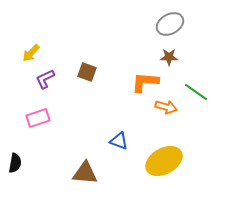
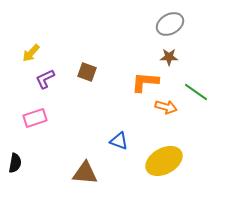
pink rectangle: moved 3 px left
